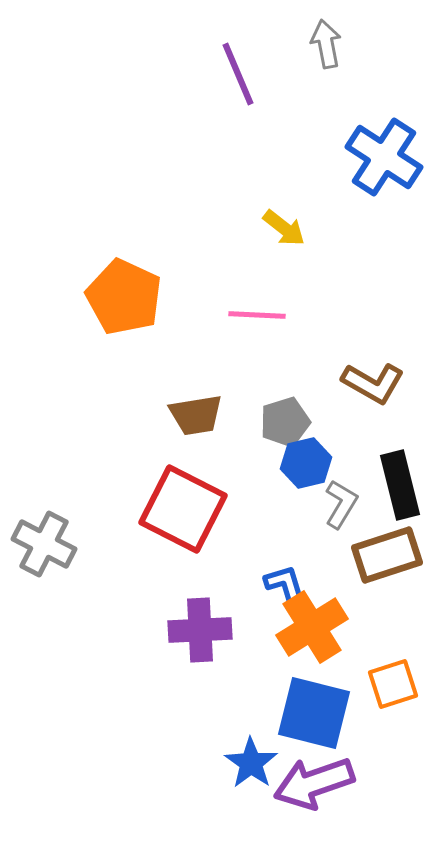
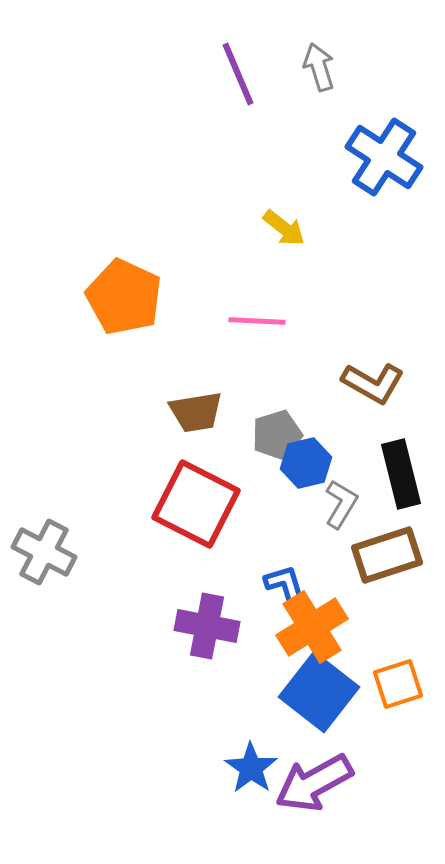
gray arrow: moved 7 px left, 23 px down; rotated 6 degrees counterclockwise
pink line: moved 6 px down
brown trapezoid: moved 3 px up
gray pentagon: moved 8 px left, 13 px down
black rectangle: moved 1 px right, 11 px up
red square: moved 13 px right, 5 px up
gray cross: moved 8 px down
purple cross: moved 7 px right, 4 px up; rotated 14 degrees clockwise
orange square: moved 5 px right
blue square: moved 5 px right, 21 px up; rotated 24 degrees clockwise
blue star: moved 5 px down
purple arrow: rotated 10 degrees counterclockwise
